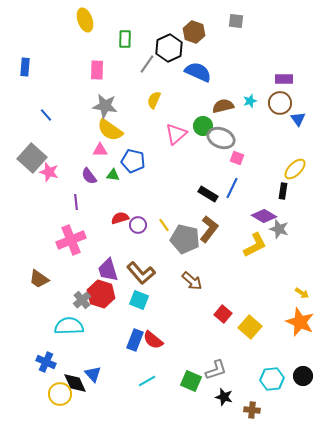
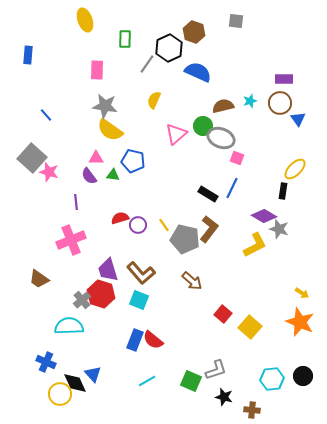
blue rectangle at (25, 67): moved 3 px right, 12 px up
pink triangle at (100, 150): moved 4 px left, 8 px down
